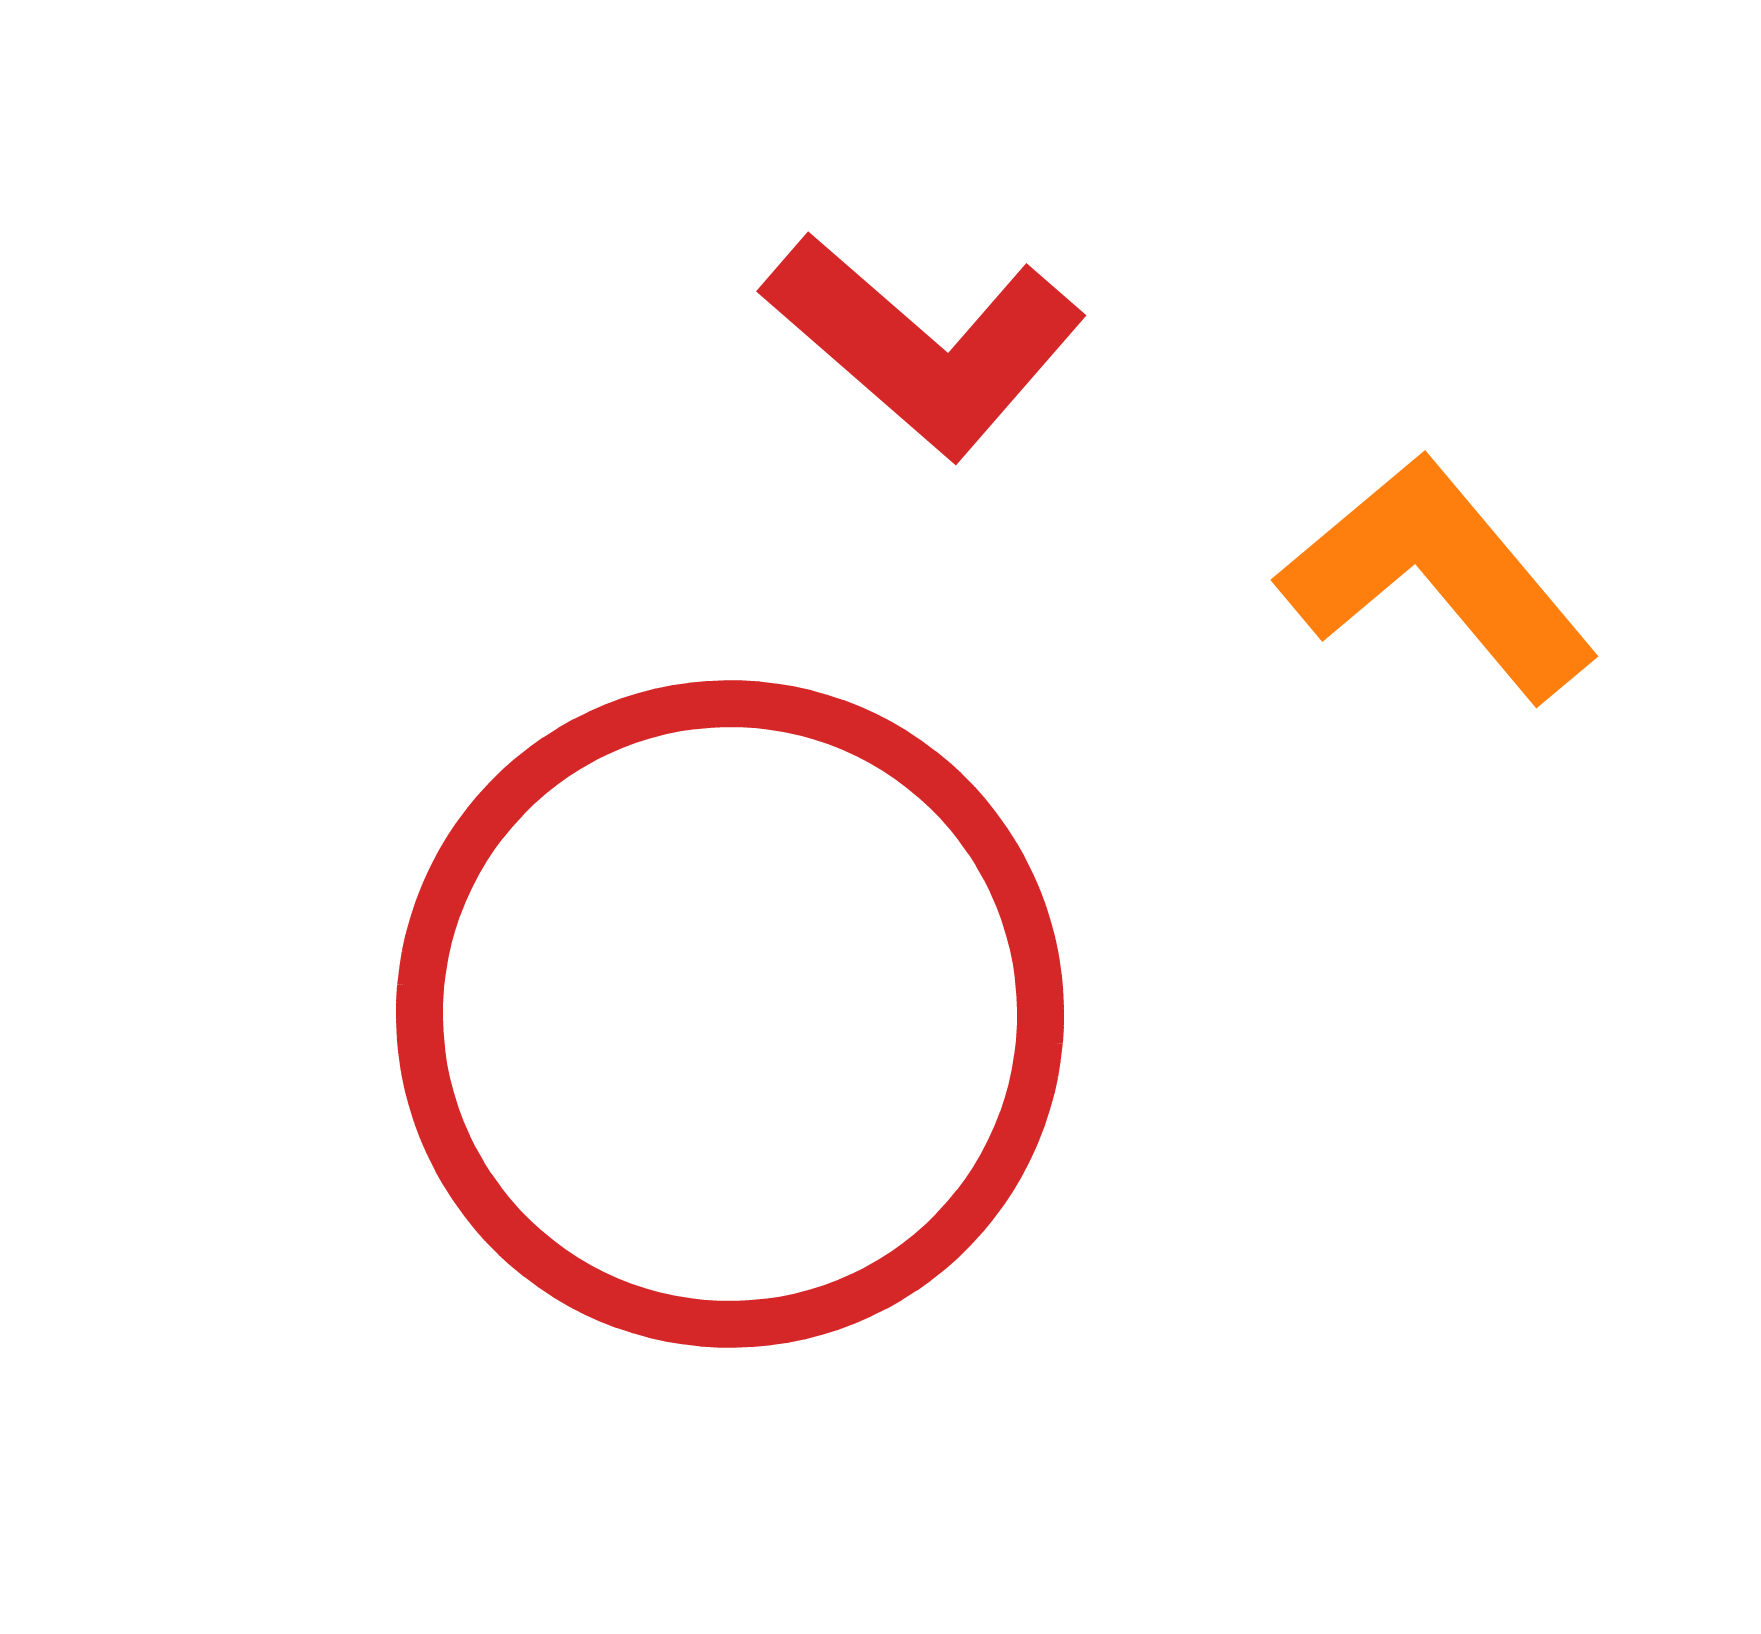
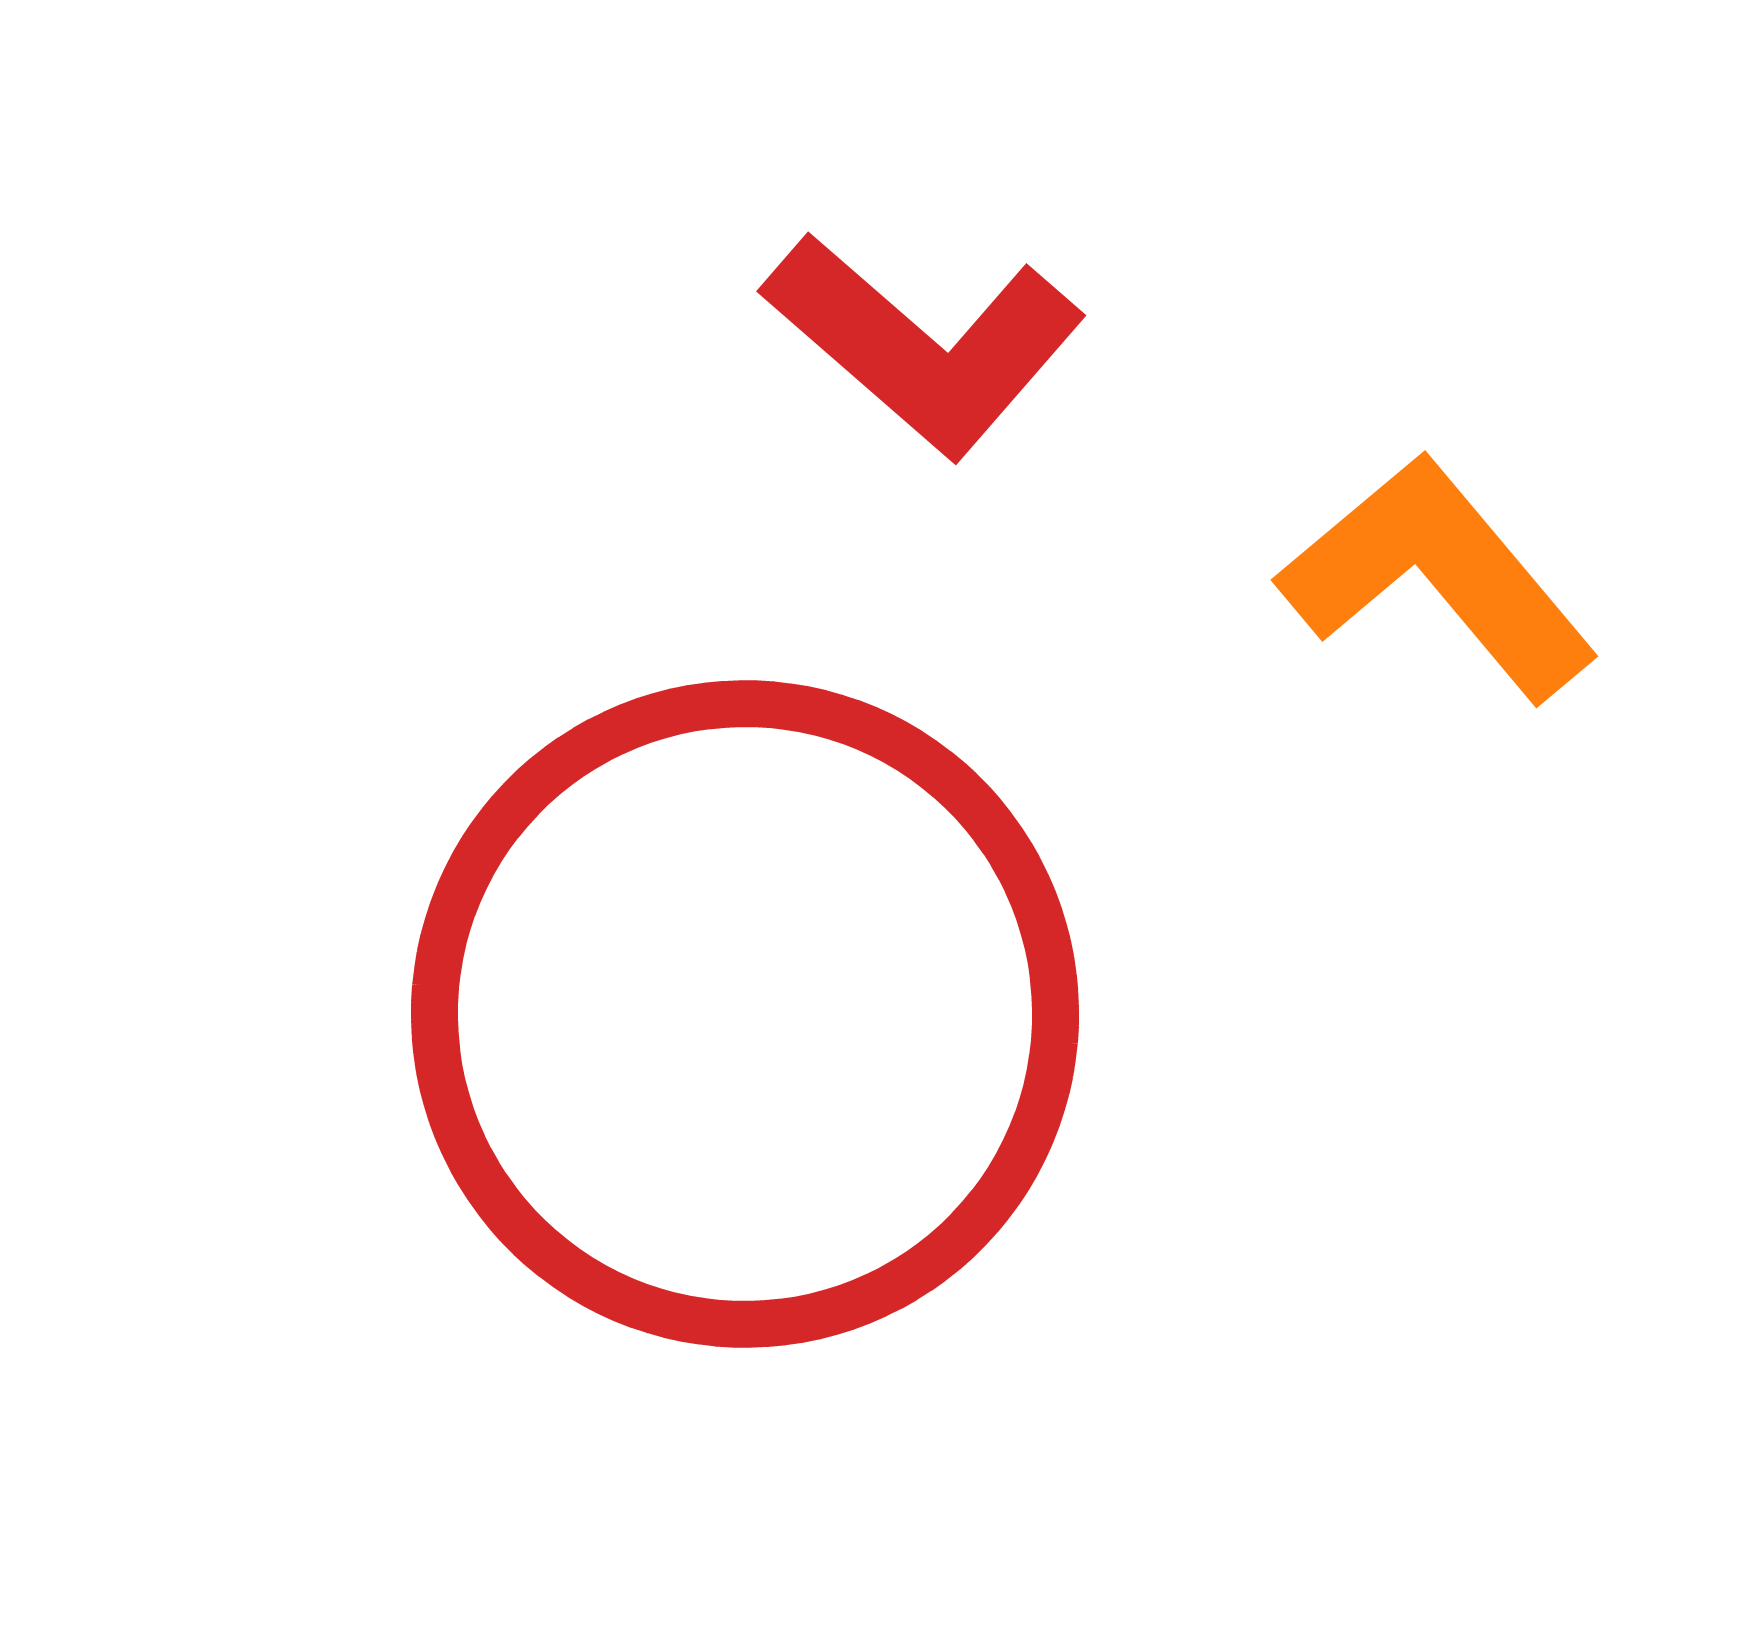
red circle: moved 15 px right
